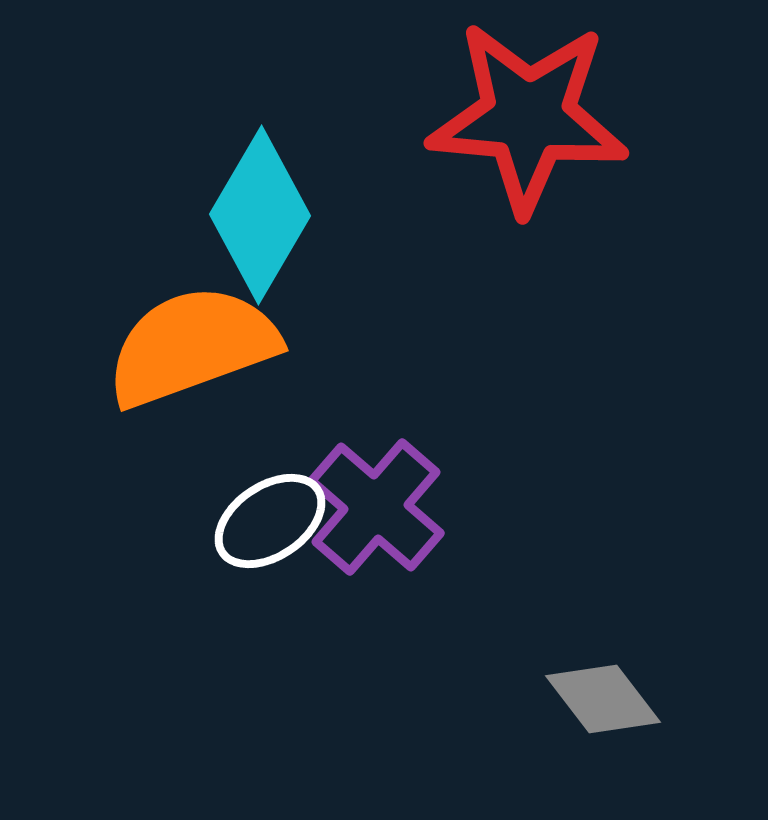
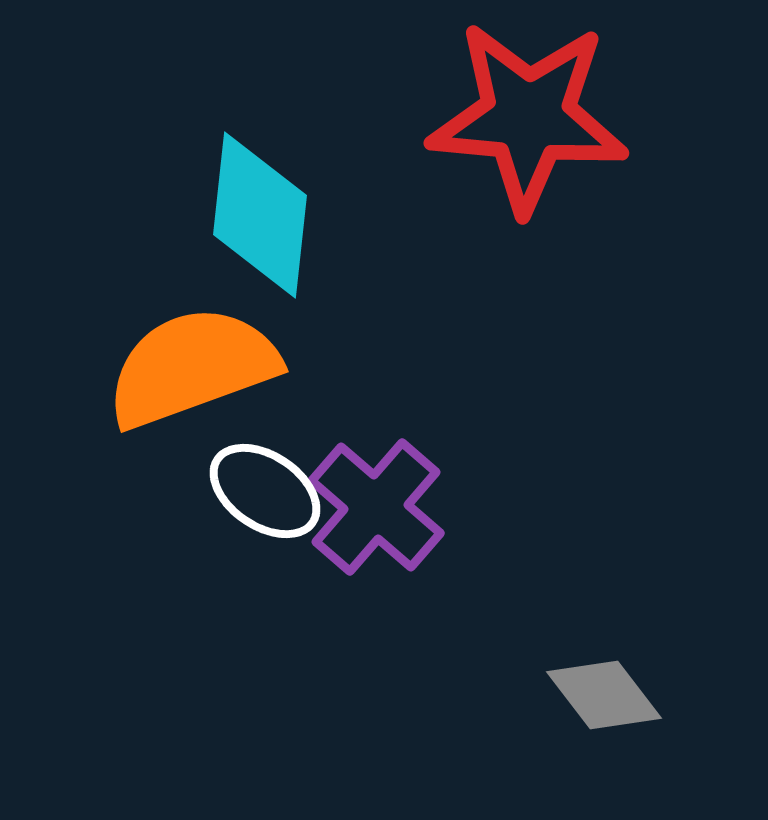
cyan diamond: rotated 24 degrees counterclockwise
orange semicircle: moved 21 px down
white ellipse: moved 5 px left, 30 px up; rotated 68 degrees clockwise
gray diamond: moved 1 px right, 4 px up
